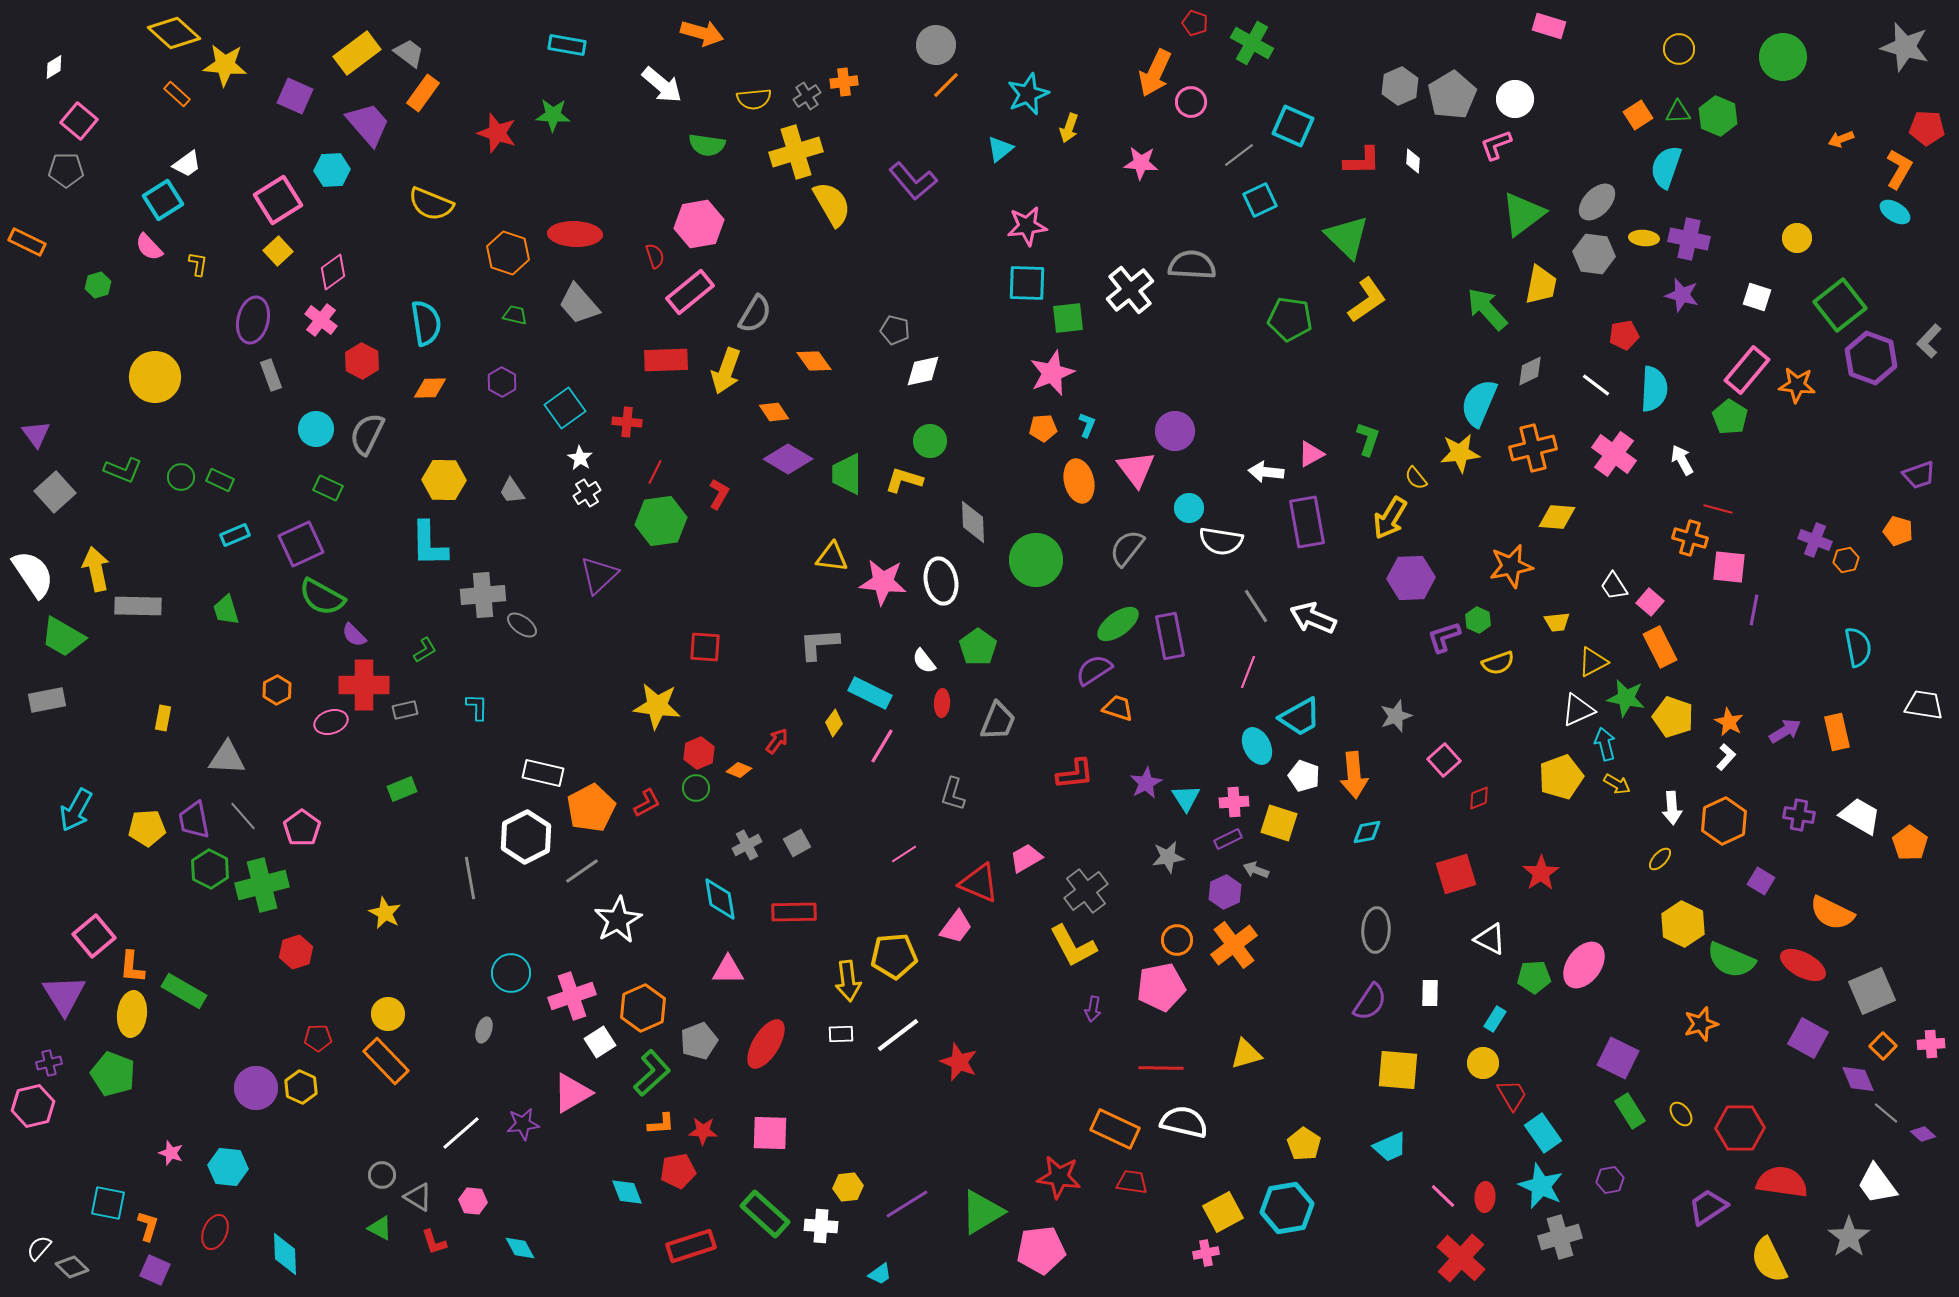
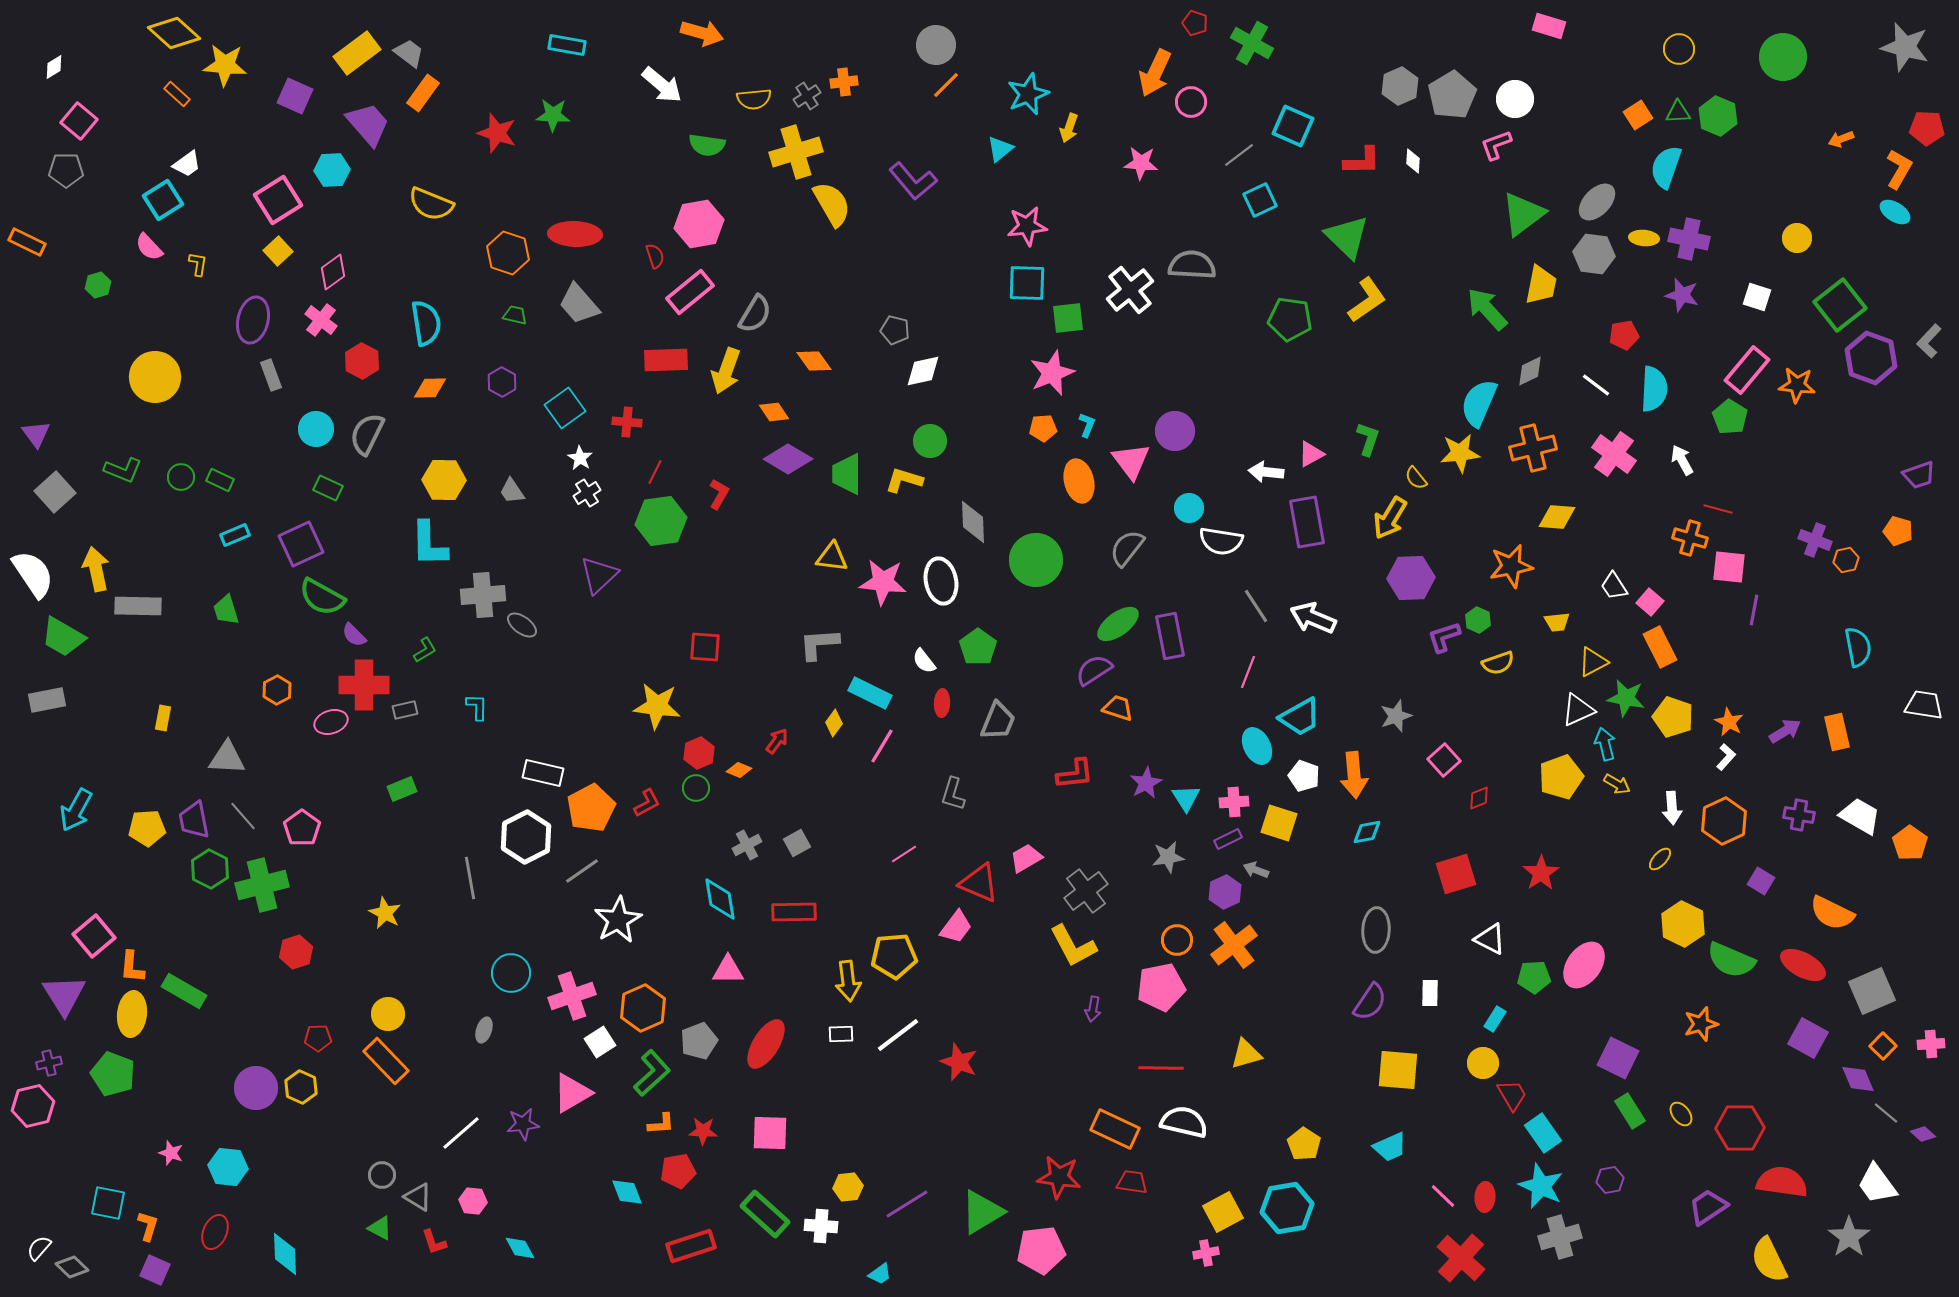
pink triangle at (1136, 469): moved 5 px left, 8 px up
